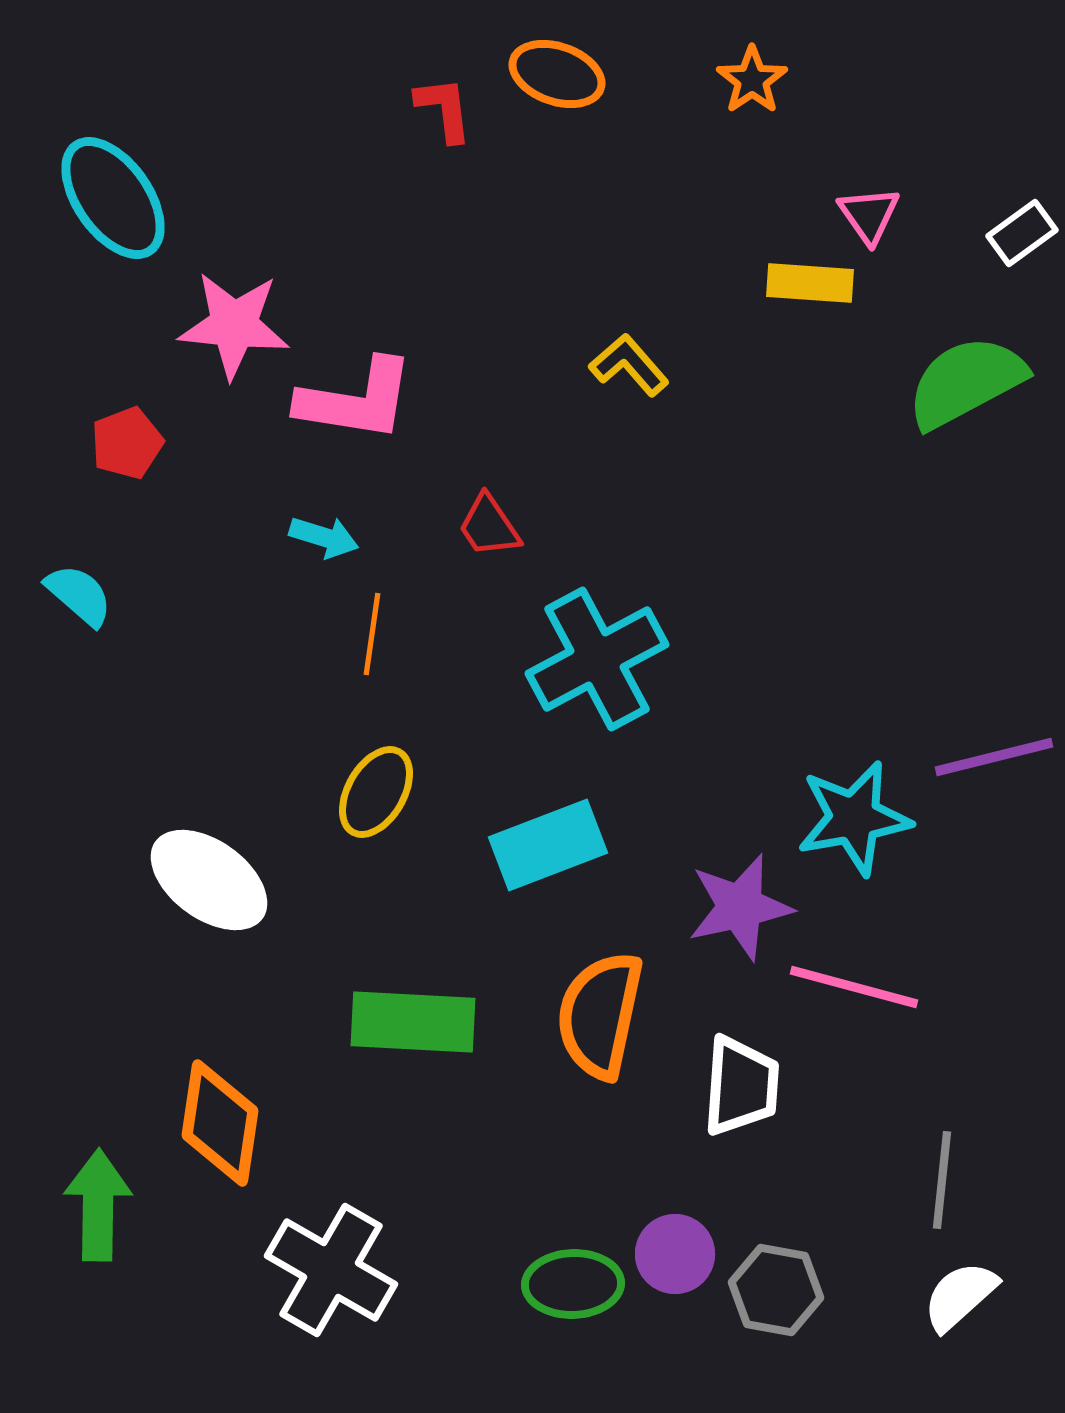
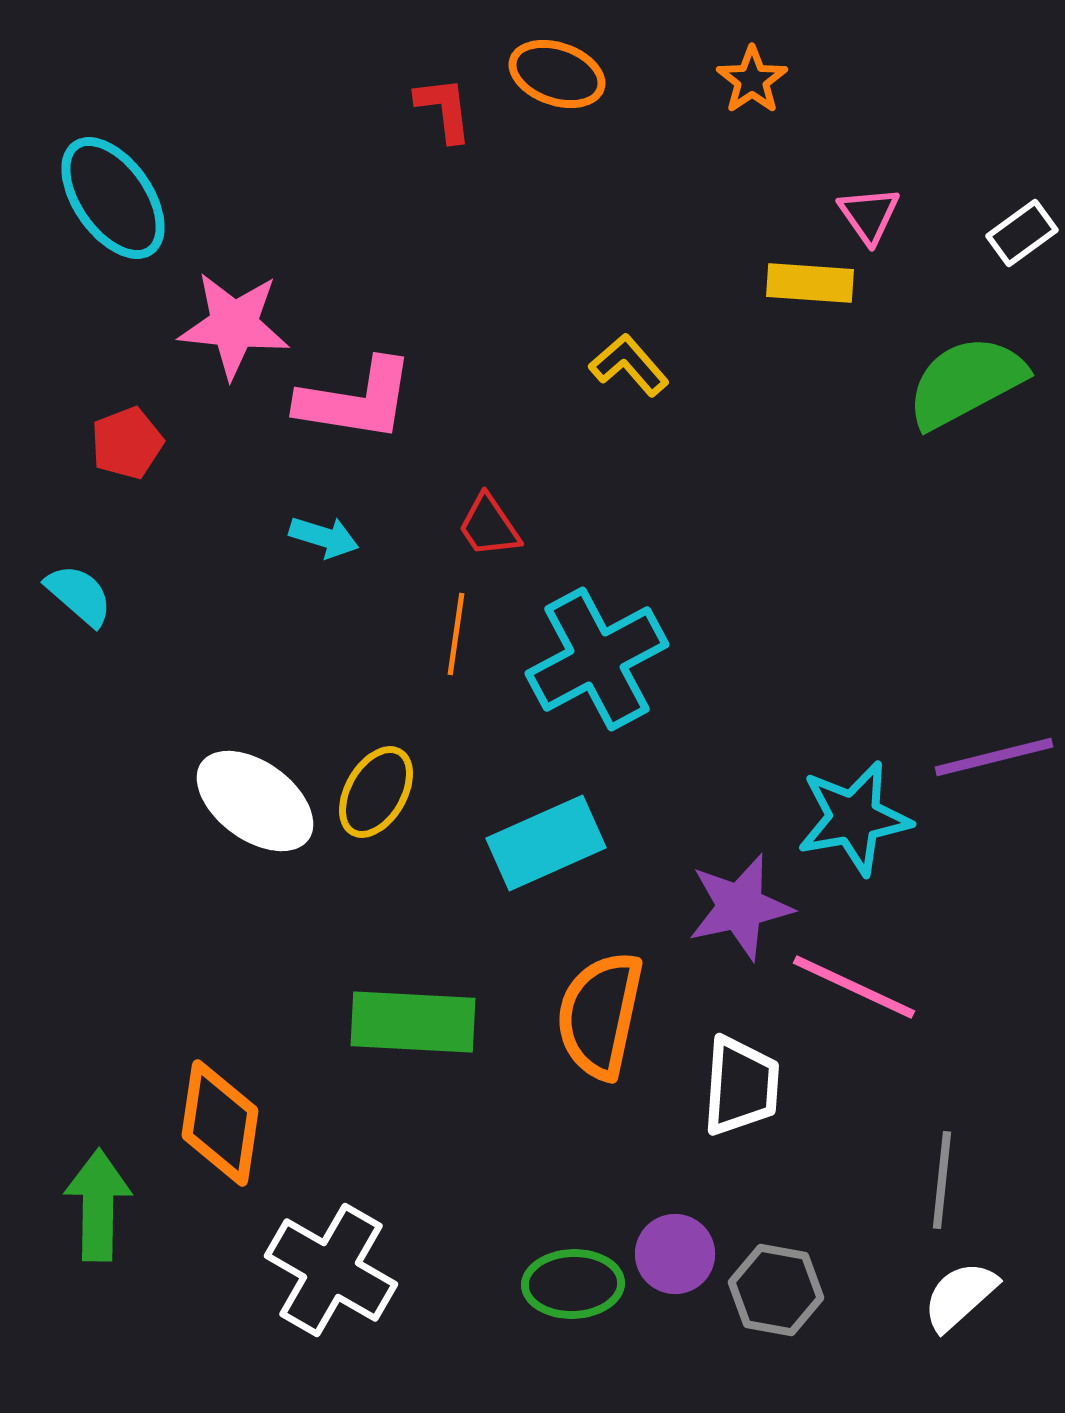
orange line: moved 84 px right
cyan rectangle: moved 2 px left, 2 px up; rotated 3 degrees counterclockwise
white ellipse: moved 46 px right, 79 px up
pink line: rotated 10 degrees clockwise
